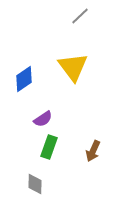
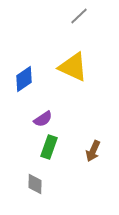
gray line: moved 1 px left
yellow triangle: rotated 28 degrees counterclockwise
